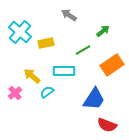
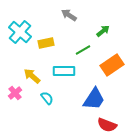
cyan semicircle: moved 6 px down; rotated 88 degrees clockwise
